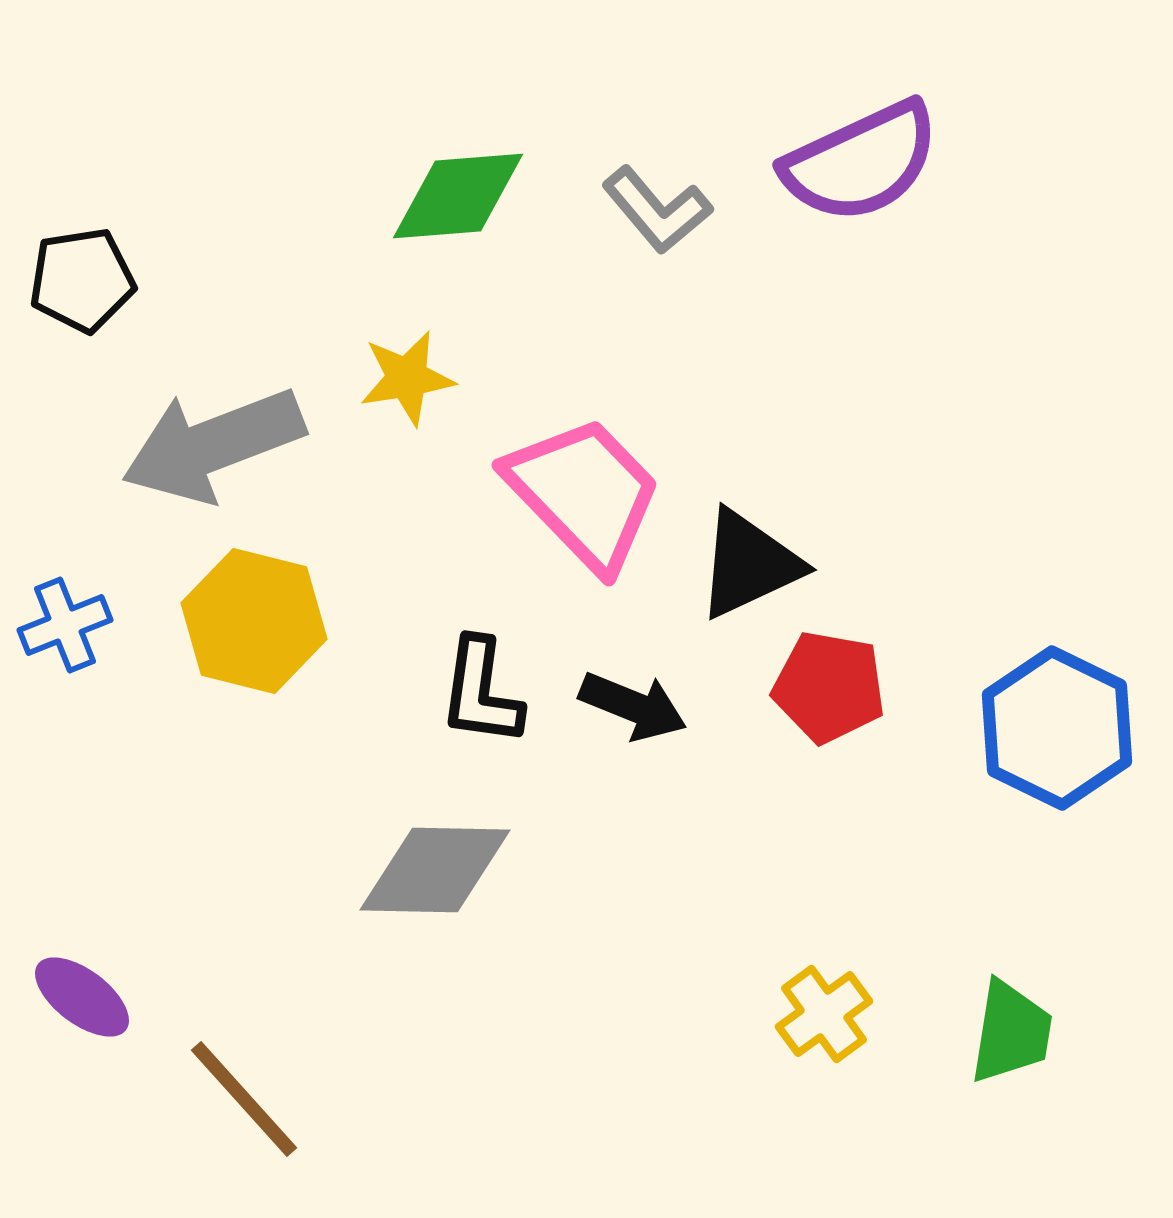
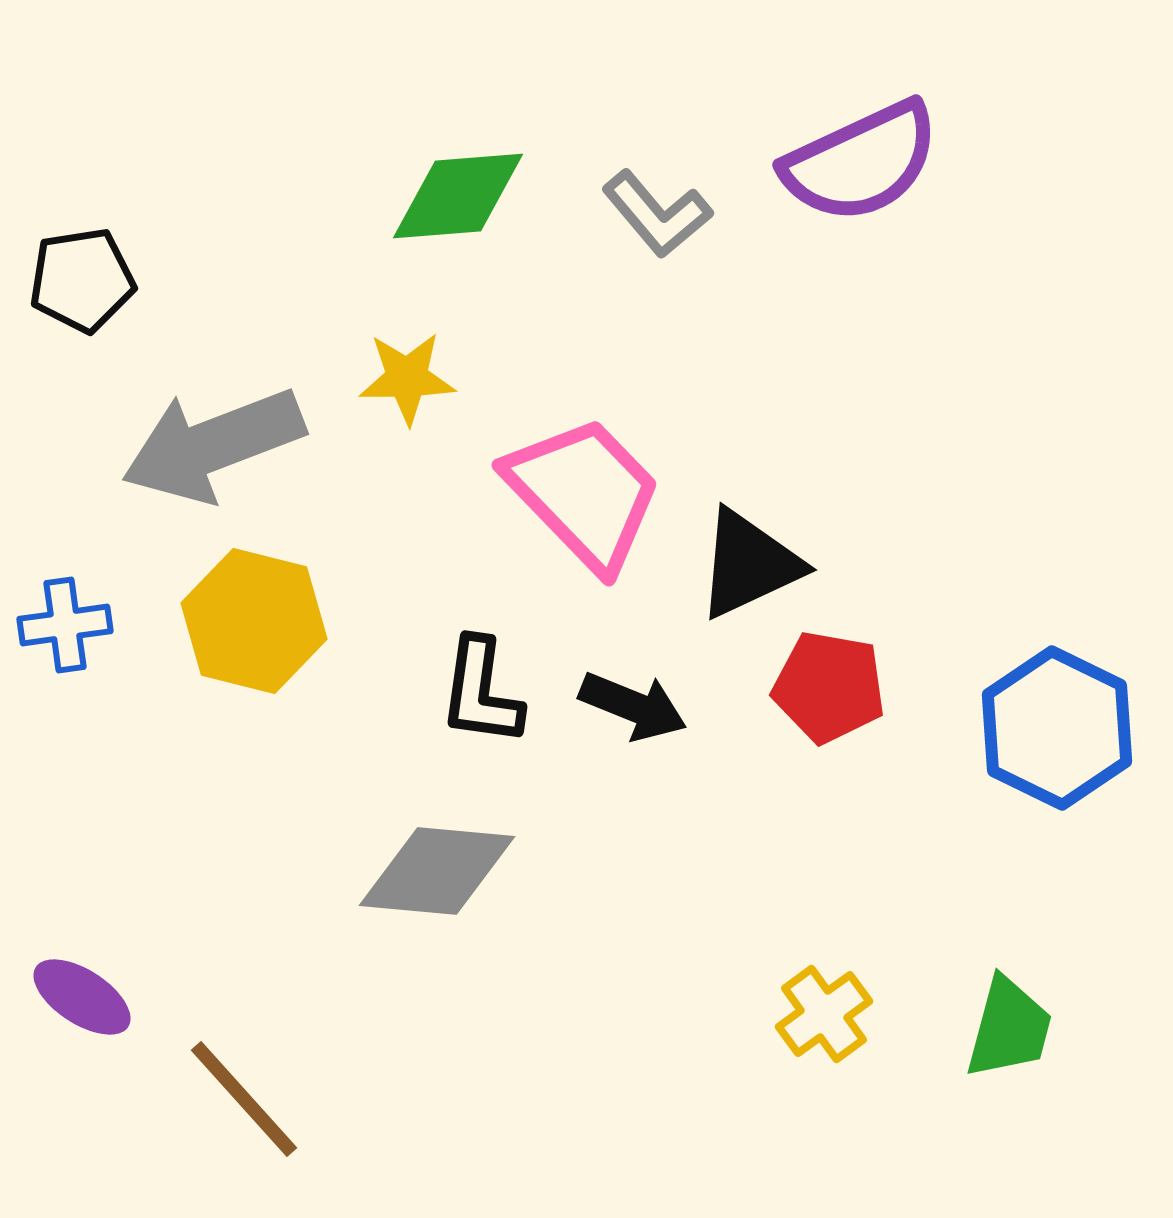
gray L-shape: moved 4 px down
yellow star: rotated 8 degrees clockwise
blue cross: rotated 14 degrees clockwise
gray diamond: moved 2 px right, 1 px down; rotated 4 degrees clockwise
purple ellipse: rotated 4 degrees counterclockwise
green trapezoid: moved 2 px left, 4 px up; rotated 6 degrees clockwise
